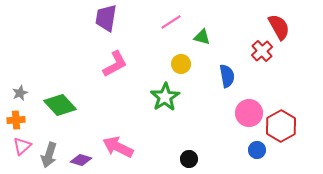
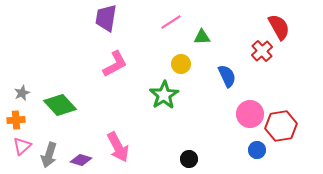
green triangle: rotated 18 degrees counterclockwise
blue semicircle: rotated 15 degrees counterclockwise
gray star: moved 2 px right
green star: moved 1 px left, 2 px up
pink circle: moved 1 px right, 1 px down
red hexagon: rotated 20 degrees clockwise
pink arrow: rotated 144 degrees counterclockwise
